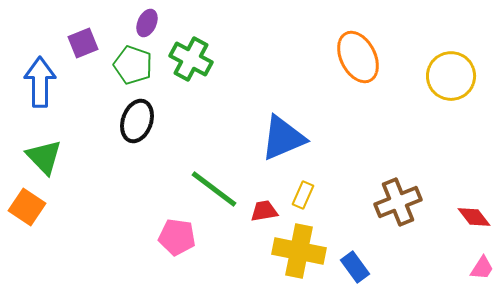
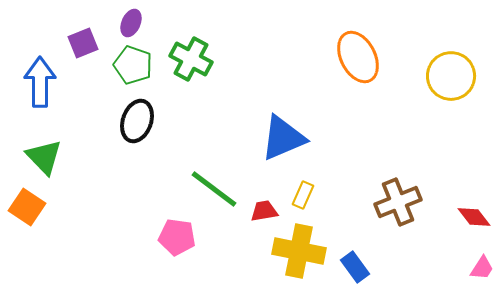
purple ellipse: moved 16 px left
